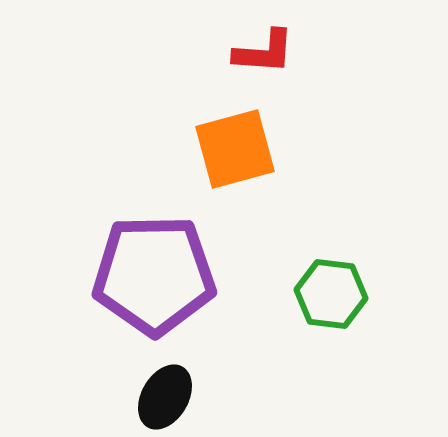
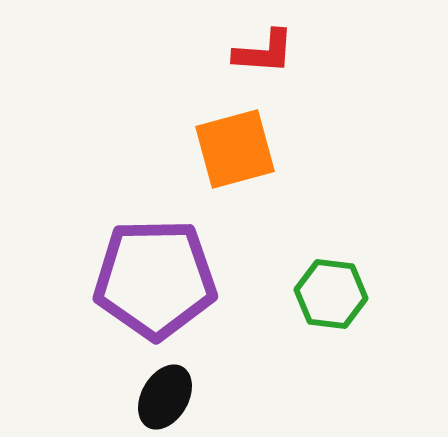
purple pentagon: moved 1 px right, 4 px down
